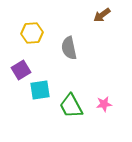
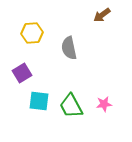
purple square: moved 1 px right, 3 px down
cyan square: moved 1 px left, 11 px down; rotated 15 degrees clockwise
